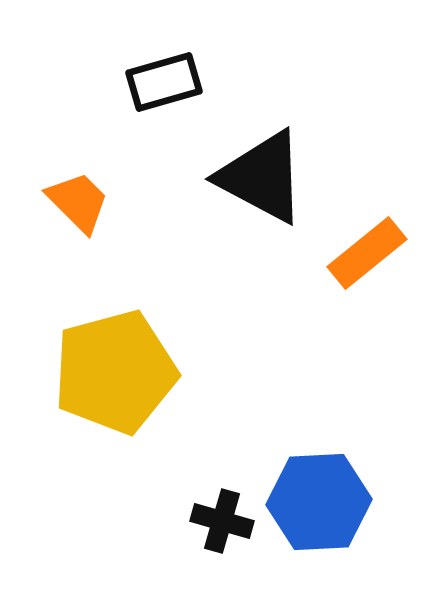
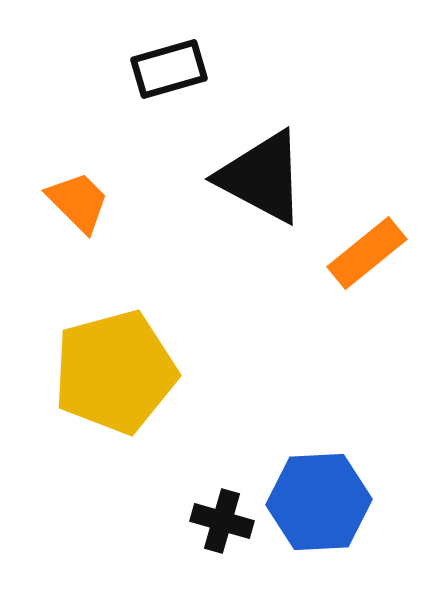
black rectangle: moved 5 px right, 13 px up
